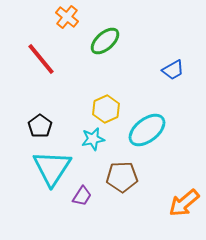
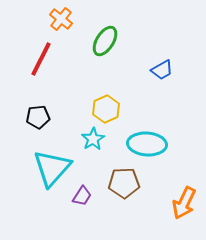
orange cross: moved 6 px left, 2 px down
green ellipse: rotated 16 degrees counterclockwise
red line: rotated 66 degrees clockwise
blue trapezoid: moved 11 px left
black pentagon: moved 2 px left, 9 px up; rotated 30 degrees clockwise
cyan ellipse: moved 14 px down; rotated 42 degrees clockwise
cyan star: rotated 20 degrees counterclockwise
cyan triangle: rotated 9 degrees clockwise
brown pentagon: moved 2 px right, 6 px down
orange arrow: rotated 24 degrees counterclockwise
